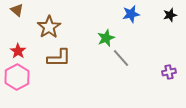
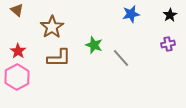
black star: rotated 16 degrees counterclockwise
brown star: moved 3 px right
green star: moved 12 px left, 7 px down; rotated 30 degrees counterclockwise
purple cross: moved 1 px left, 28 px up
